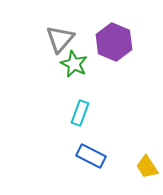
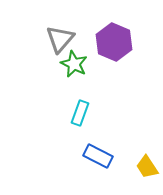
blue rectangle: moved 7 px right
